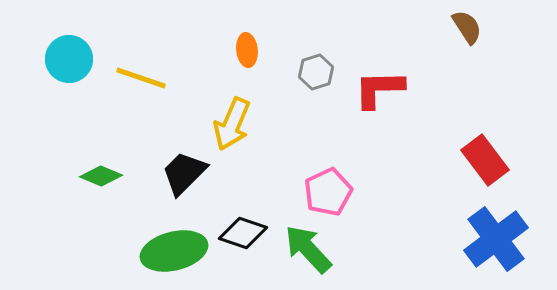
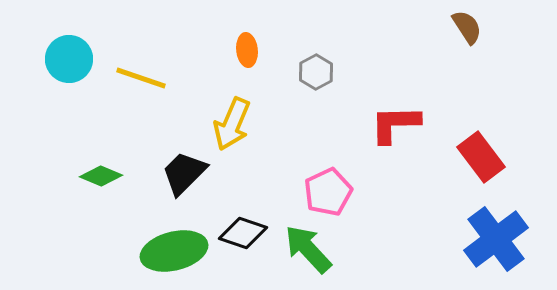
gray hexagon: rotated 12 degrees counterclockwise
red L-shape: moved 16 px right, 35 px down
red rectangle: moved 4 px left, 3 px up
